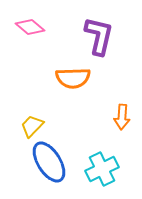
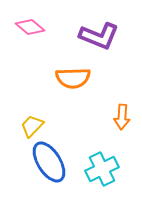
purple L-shape: rotated 99 degrees clockwise
